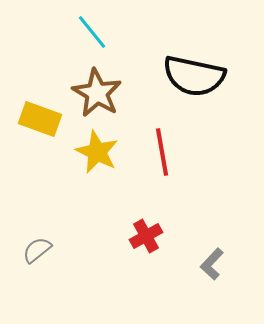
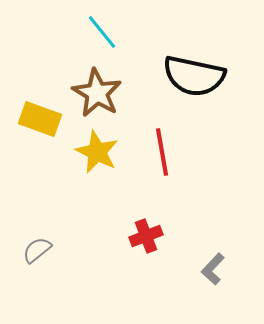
cyan line: moved 10 px right
red cross: rotated 8 degrees clockwise
gray L-shape: moved 1 px right, 5 px down
